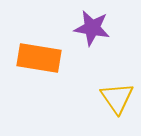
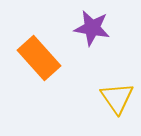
orange rectangle: rotated 39 degrees clockwise
